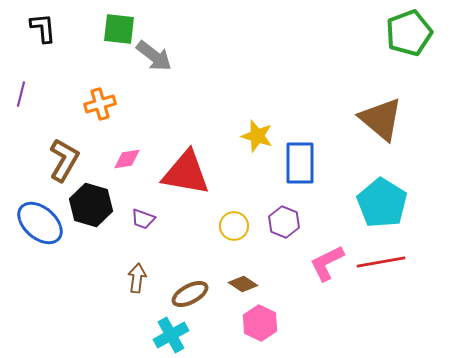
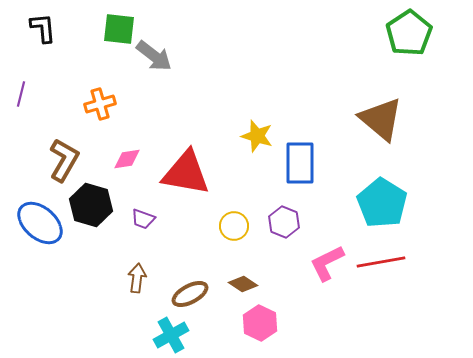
green pentagon: rotated 12 degrees counterclockwise
